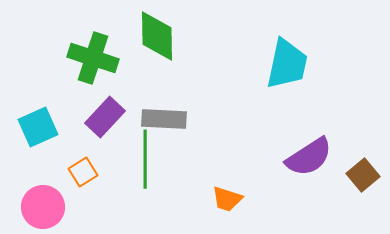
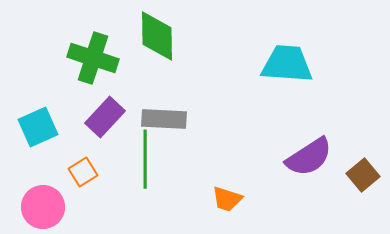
cyan trapezoid: rotated 98 degrees counterclockwise
